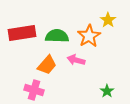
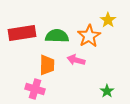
orange trapezoid: rotated 40 degrees counterclockwise
pink cross: moved 1 px right, 1 px up
